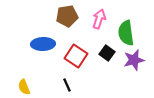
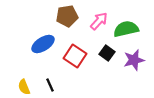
pink arrow: moved 2 px down; rotated 24 degrees clockwise
green semicircle: moved 4 px up; rotated 85 degrees clockwise
blue ellipse: rotated 30 degrees counterclockwise
red square: moved 1 px left
black line: moved 17 px left
